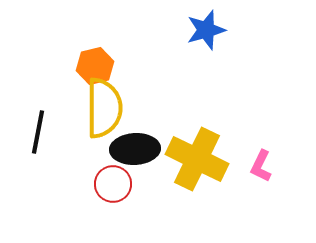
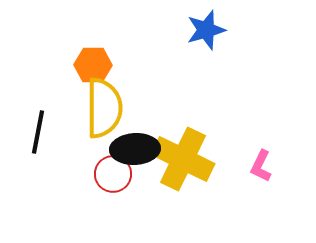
orange hexagon: moved 2 px left, 1 px up; rotated 15 degrees clockwise
yellow cross: moved 14 px left
red circle: moved 10 px up
